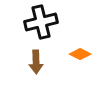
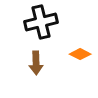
brown arrow: moved 1 px down
